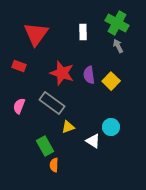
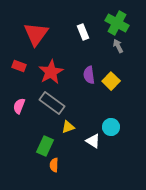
white rectangle: rotated 21 degrees counterclockwise
red star: moved 11 px left, 1 px up; rotated 25 degrees clockwise
green rectangle: rotated 54 degrees clockwise
